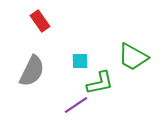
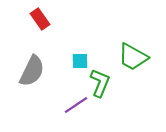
red rectangle: moved 2 px up
green L-shape: rotated 56 degrees counterclockwise
